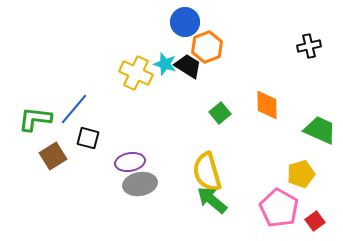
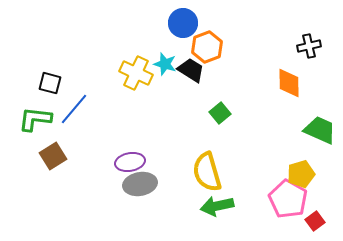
blue circle: moved 2 px left, 1 px down
black trapezoid: moved 3 px right, 4 px down
orange diamond: moved 22 px right, 22 px up
black square: moved 38 px left, 55 px up
green arrow: moved 5 px right, 6 px down; rotated 52 degrees counterclockwise
pink pentagon: moved 9 px right, 9 px up
